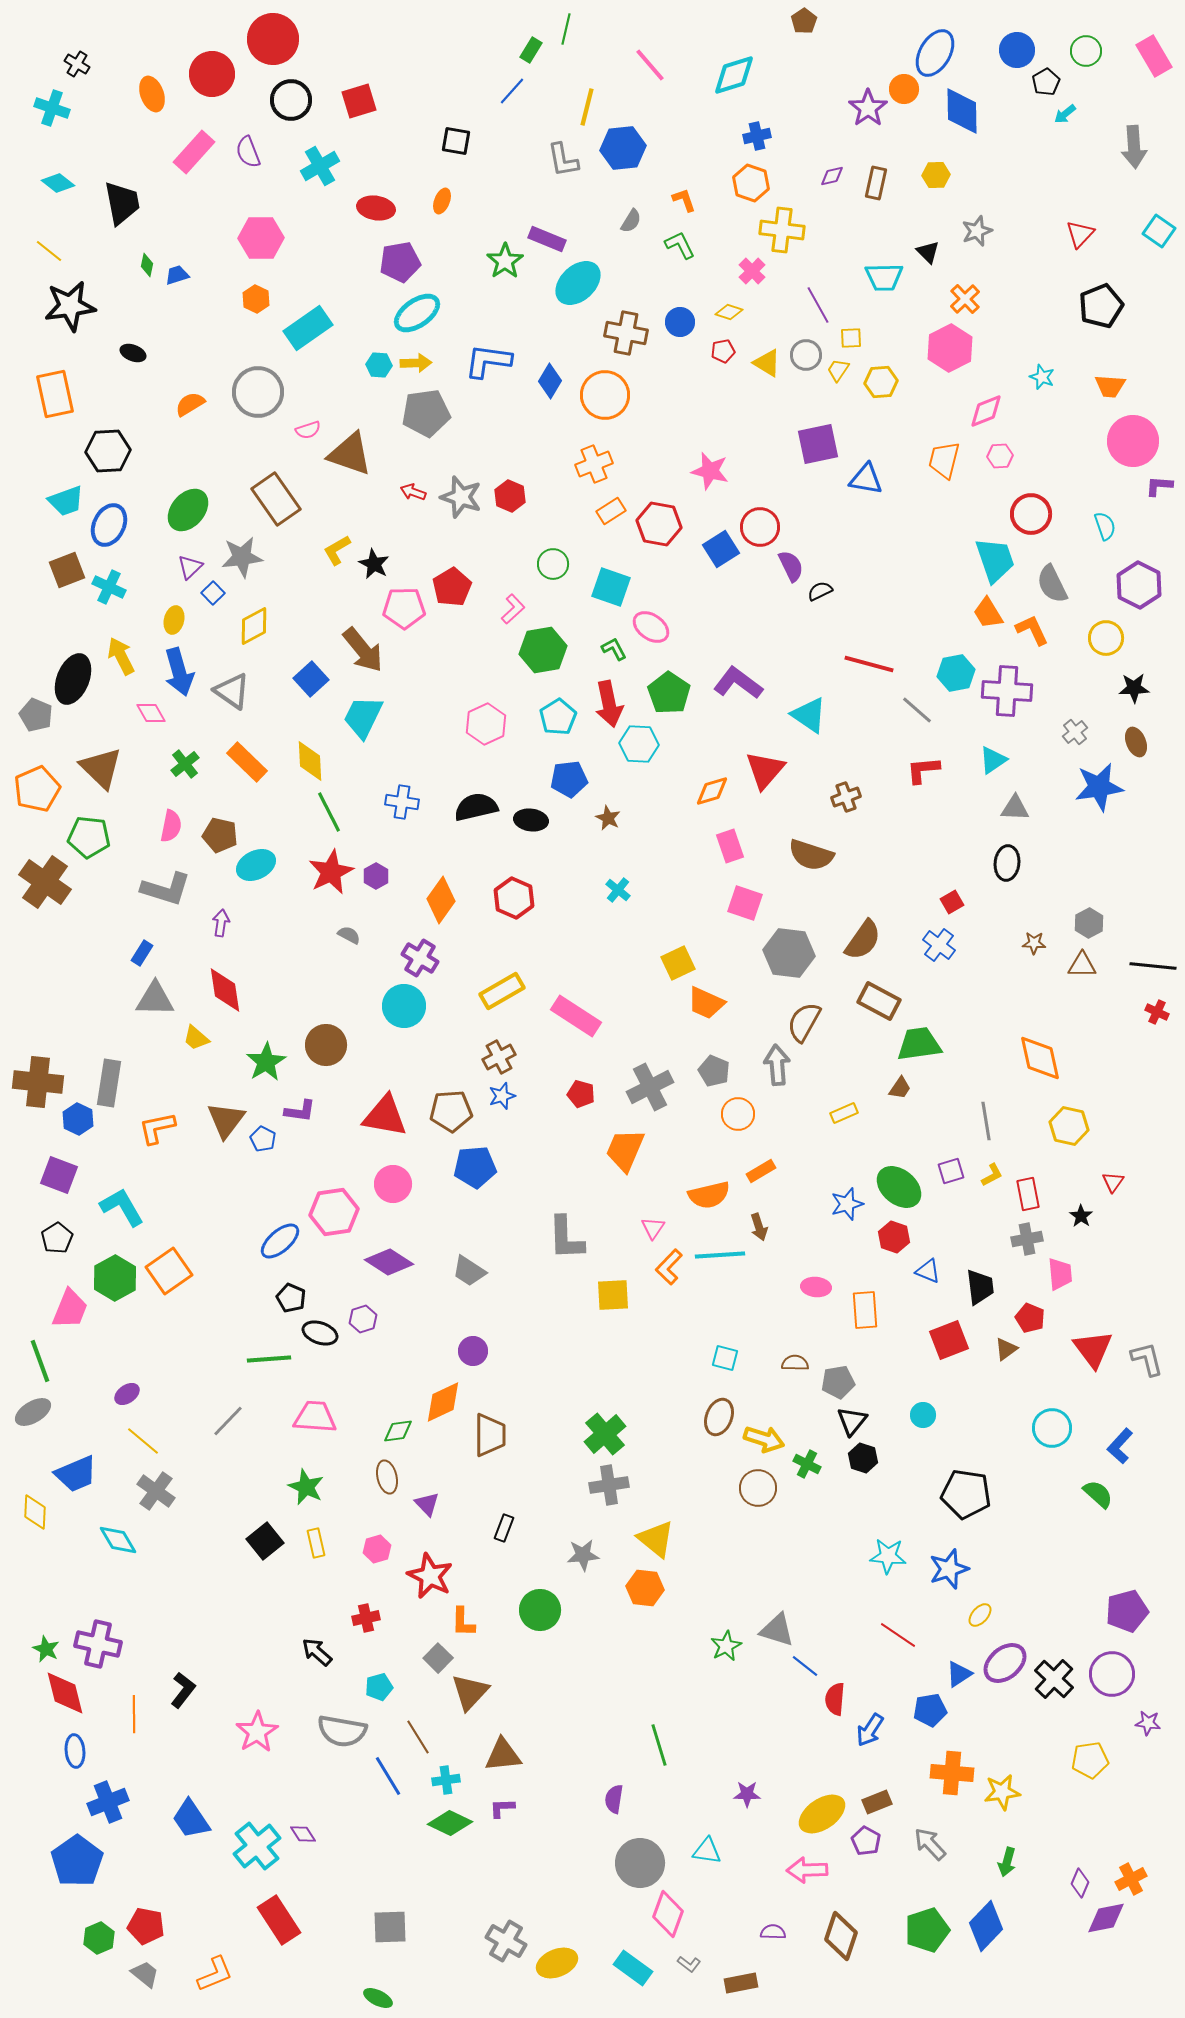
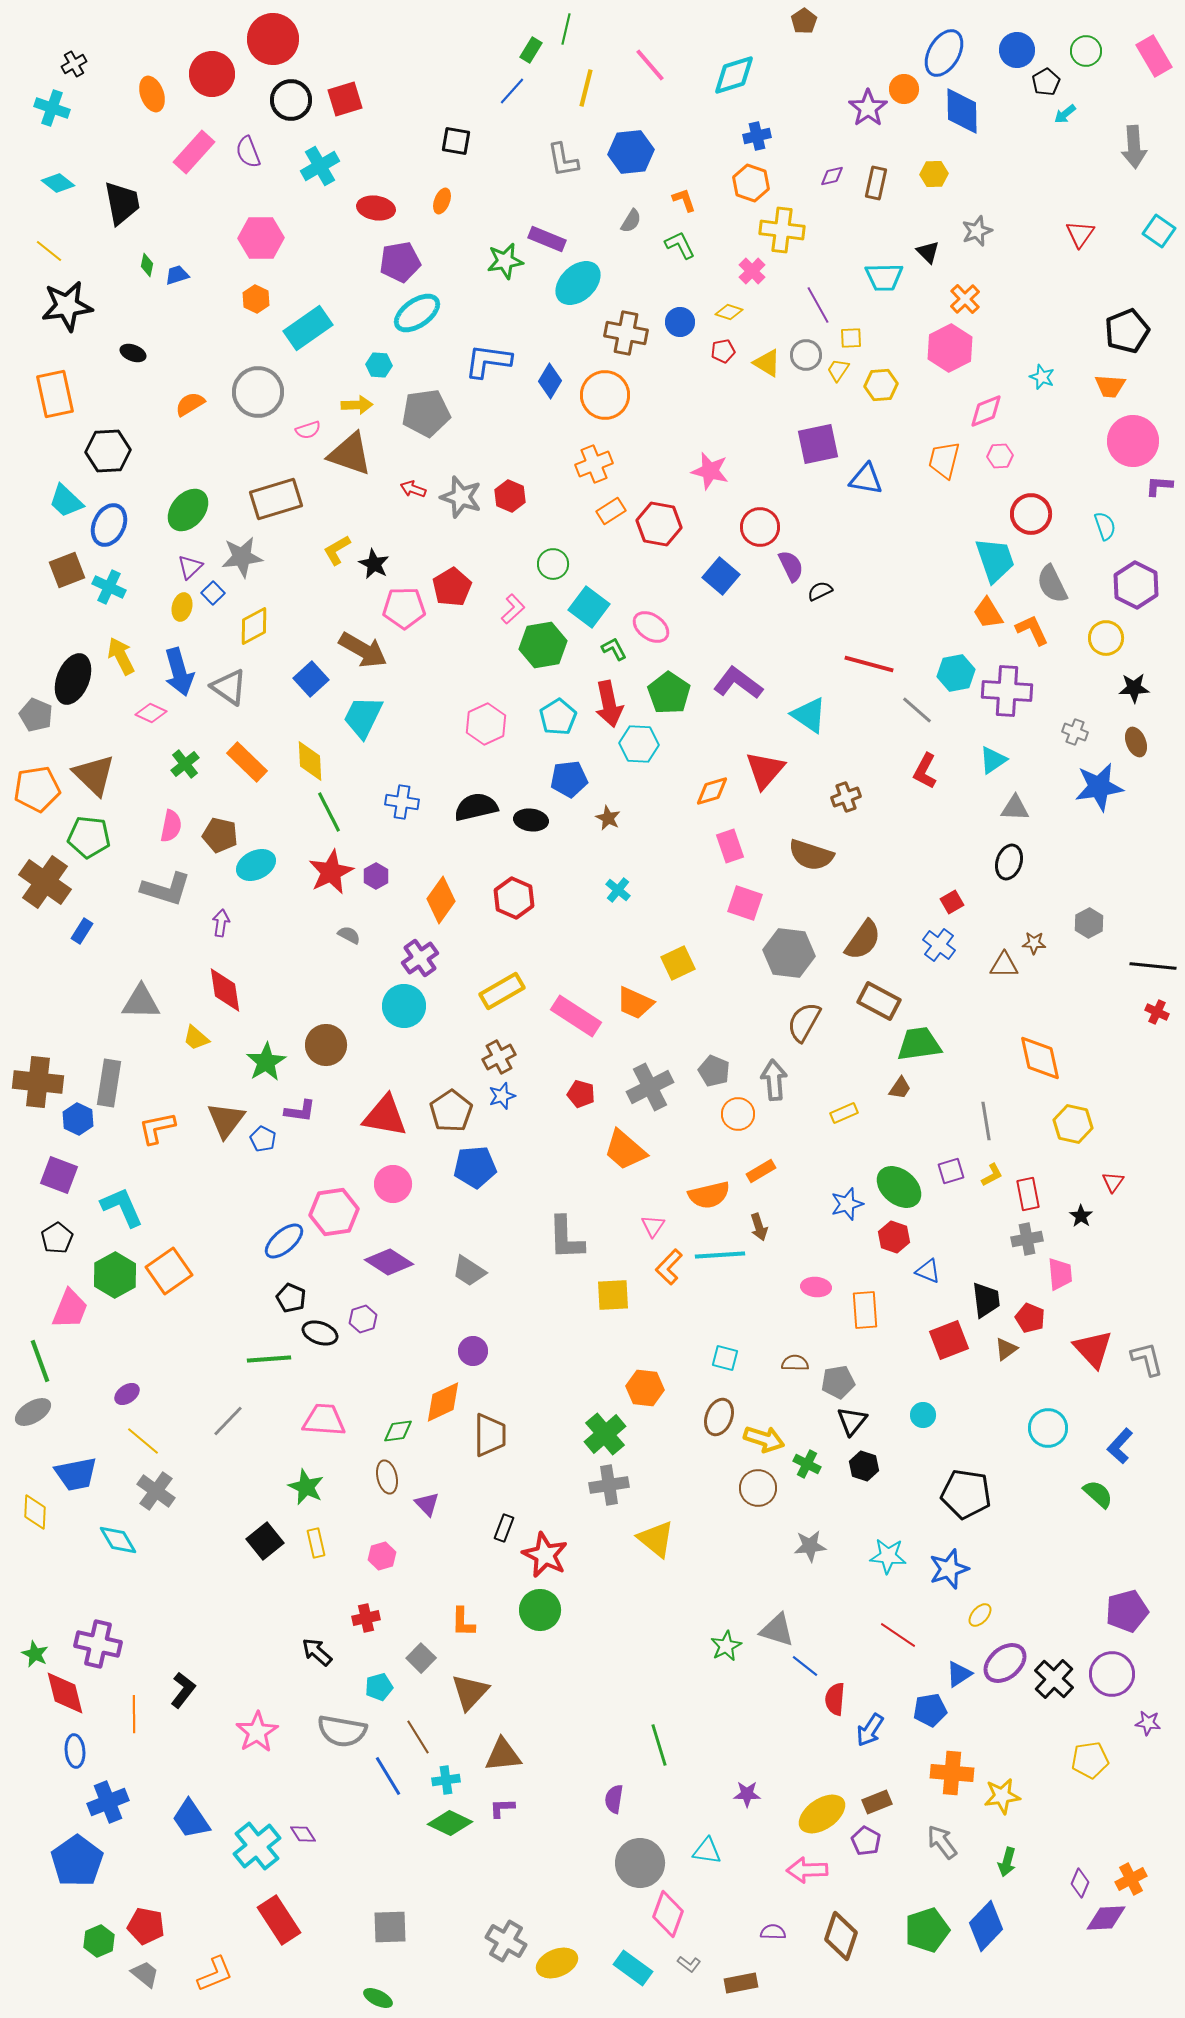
blue ellipse at (935, 53): moved 9 px right
black cross at (77, 64): moved 3 px left; rotated 30 degrees clockwise
red square at (359, 101): moved 14 px left, 2 px up
yellow line at (587, 107): moved 1 px left, 19 px up
blue hexagon at (623, 148): moved 8 px right, 4 px down
yellow hexagon at (936, 175): moved 2 px left, 1 px up
red triangle at (1080, 234): rotated 8 degrees counterclockwise
green star at (505, 261): rotated 24 degrees clockwise
black star at (70, 306): moved 3 px left
black pentagon at (1101, 306): moved 26 px right, 25 px down
yellow arrow at (416, 363): moved 59 px left, 42 px down
yellow hexagon at (881, 382): moved 3 px down
red arrow at (413, 492): moved 3 px up
brown rectangle at (276, 499): rotated 72 degrees counterclockwise
cyan trapezoid at (66, 501): rotated 63 degrees clockwise
blue square at (721, 549): moved 27 px down; rotated 18 degrees counterclockwise
purple hexagon at (1139, 585): moved 3 px left
cyan square at (611, 587): moved 22 px left, 20 px down; rotated 18 degrees clockwise
yellow ellipse at (174, 620): moved 8 px right, 13 px up
brown arrow at (363, 650): rotated 21 degrees counterclockwise
green hexagon at (543, 650): moved 5 px up
gray triangle at (232, 691): moved 3 px left, 4 px up
pink diamond at (151, 713): rotated 36 degrees counterclockwise
gray cross at (1075, 732): rotated 30 degrees counterclockwise
brown triangle at (101, 768): moved 7 px left, 7 px down
red L-shape at (923, 770): moved 2 px right, 1 px down; rotated 57 degrees counterclockwise
orange pentagon at (37, 789): rotated 15 degrees clockwise
black ellipse at (1007, 863): moved 2 px right, 1 px up; rotated 12 degrees clockwise
blue rectangle at (142, 953): moved 60 px left, 22 px up
purple cross at (420, 958): rotated 24 degrees clockwise
brown triangle at (1082, 965): moved 78 px left
gray triangle at (155, 999): moved 14 px left, 3 px down
orange trapezoid at (706, 1003): moved 71 px left
gray arrow at (777, 1065): moved 3 px left, 15 px down
brown pentagon at (451, 1111): rotated 30 degrees counterclockwise
yellow hexagon at (1069, 1126): moved 4 px right, 2 px up
orange trapezoid at (625, 1150): rotated 72 degrees counterclockwise
cyan L-shape at (122, 1207): rotated 6 degrees clockwise
pink triangle at (653, 1228): moved 2 px up
blue ellipse at (280, 1241): moved 4 px right
green hexagon at (115, 1278): moved 3 px up
black trapezoid at (980, 1287): moved 6 px right, 13 px down
red triangle at (1093, 1349): rotated 6 degrees counterclockwise
pink trapezoid at (315, 1417): moved 9 px right, 3 px down
cyan circle at (1052, 1428): moved 4 px left
black hexagon at (863, 1458): moved 1 px right, 8 px down
blue trapezoid at (76, 1474): rotated 12 degrees clockwise
pink hexagon at (377, 1549): moved 5 px right, 7 px down
gray star at (583, 1555): moved 227 px right, 9 px up
red star at (430, 1576): moved 115 px right, 21 px up
orange hexagon at (645, 1588): moved 200 px up
green star at (46, 1649): moved 11 px left, 5 px down
gray square at (438, 1658): moved 17 px left
yellow star at (1002, 1792): moved 4 px down
gray arrow at (930, 1844): moved 12 px right, 2 px up; rotated 6 degrees clockwise
purple diamond at (1106, 1918): rotated 9 degrees clockwise
green hexagon at (99, 1938): moved 3 px down
